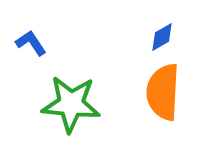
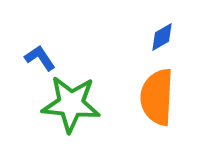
blue L-shape: moved 9 px right, 15 px down
orange semicircle: moved 6 px left, 5 px down
